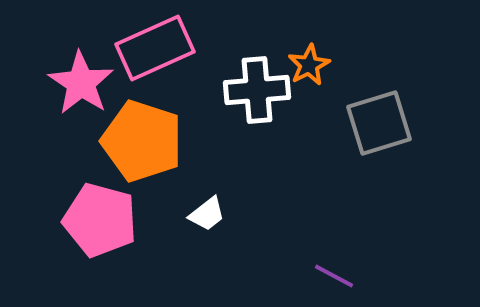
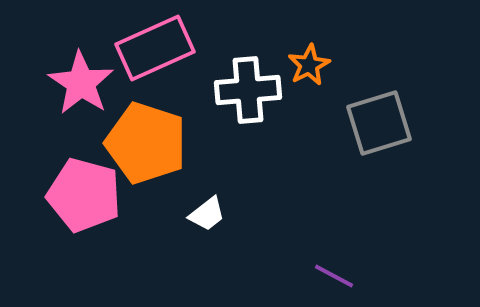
white cross: moved 9 px left
orange pentagon: moved 4 px right, 2 px down
pink pentagon: moved 16 px left, 25 px up
